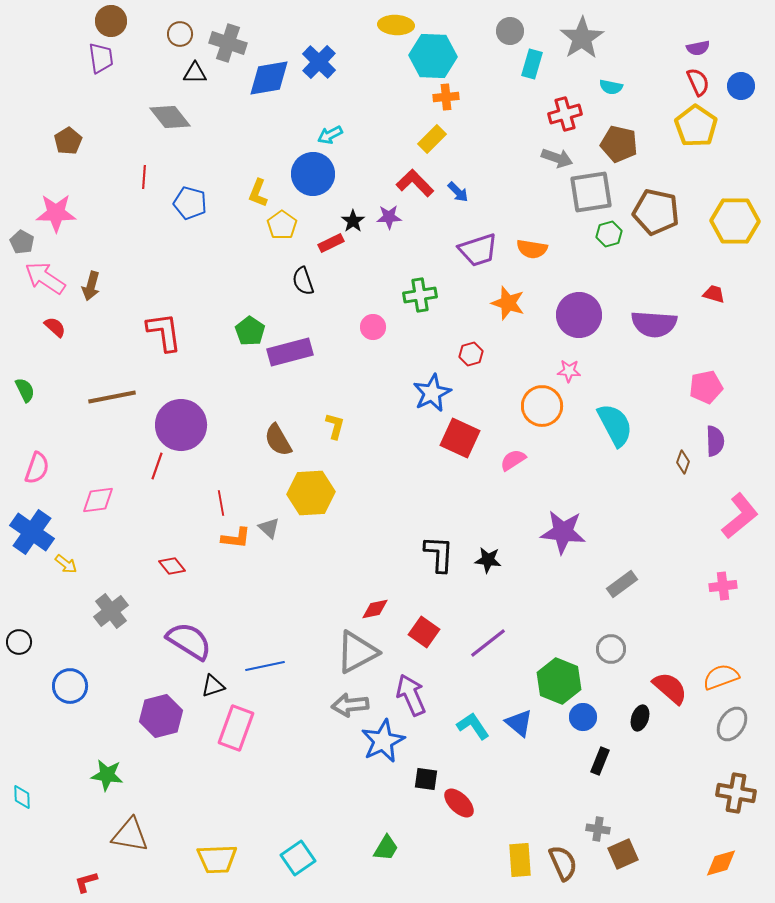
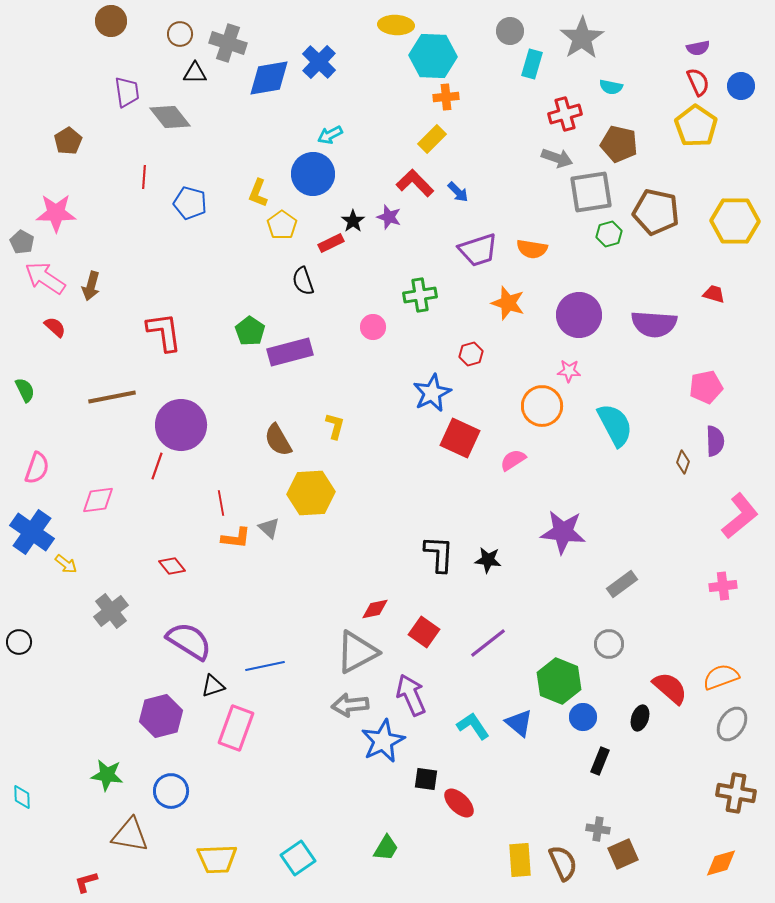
purple trapezoid at (101, 58): moved 26 px right, 34 px down
purple star at (389, 217): rotated 20 degrees clockwise
gray circle at (611, 649): moved 2 px left, 5 px up
blue circle at (70, 686): moved 101 px right, 105 px down
